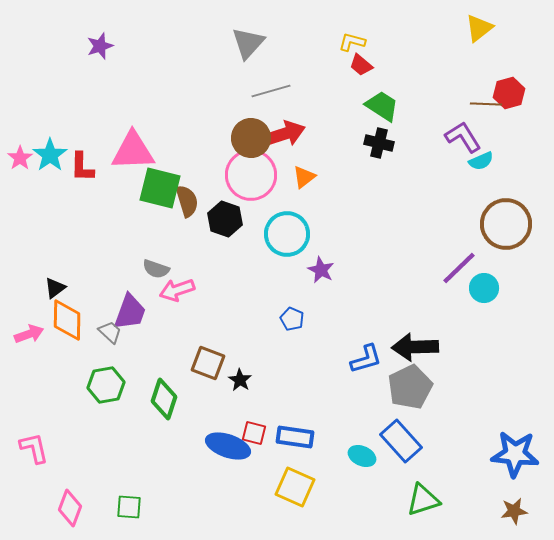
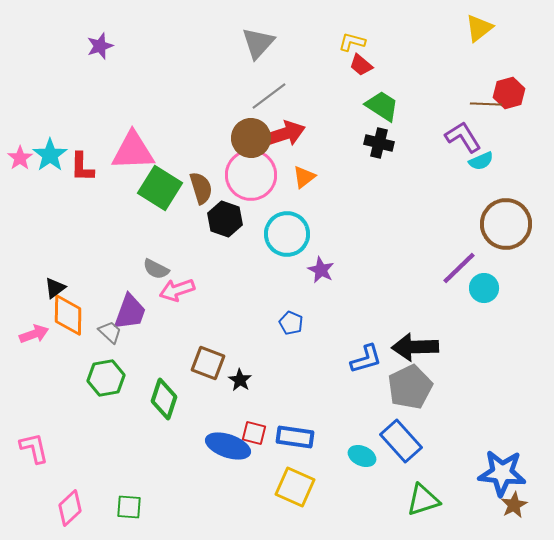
gray triangle at (248, 43): moved 10 px right
gray line at (271, 91): moved 2 px left, 5 px down; rotated 21 degrees counterclockwise
green square at (160, 188): rotated 18 degrees clockwise
brown semicircle at (187, 201): moved 14 px right, 13 px up
gray semicircle at (156, 269): rotated 8 degrees clockwise
blue pentagon at (292, 319): moved 1 px left, 4 px down
orange diamond at (67, 320): moved 1 px right, 5 px up
pink arrow at (29, 334): moved 5 px right
green hexagon at (106, 385): moved 7 px up
blue star at (515, 454): moved 13 px left, 19 px down
pink diamond at (70, 508): rotated 27 degrees clockwise
brown star at (514, 511): moved 6 px up; rotated 20 degrees counterclockwise
